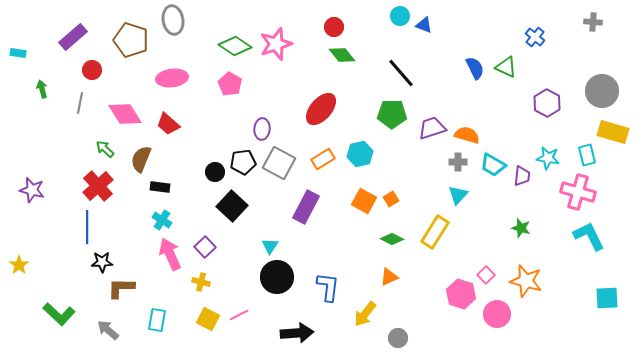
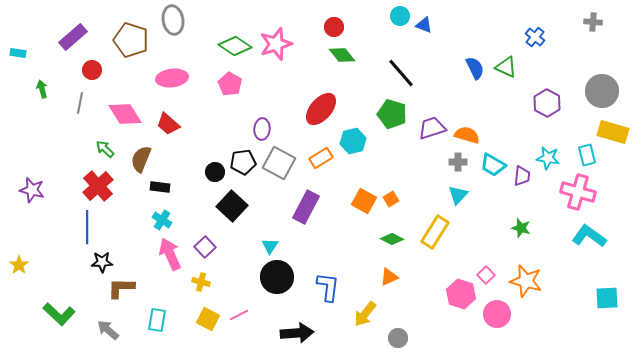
green pentagon at (392, 114): rotated 16 degrees clockwise
cyan hexagon at (360, 154): moved 7 px left, 13 px up
orange rectangle at (323, 159): moved 2 px left, 1 px up
cyan L-shape at (589, 236): rotated 28 degrees counterclockwise
